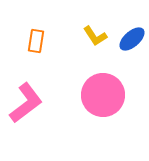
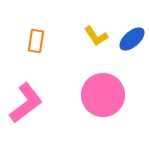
yellow L-shape: moved 1 px right
